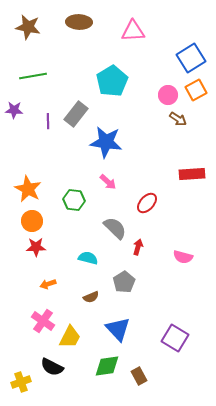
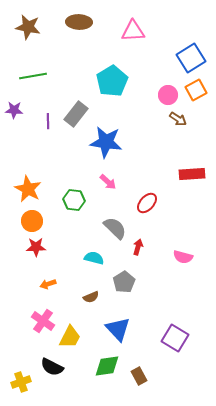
cyan semicircle: moved 6 px right
